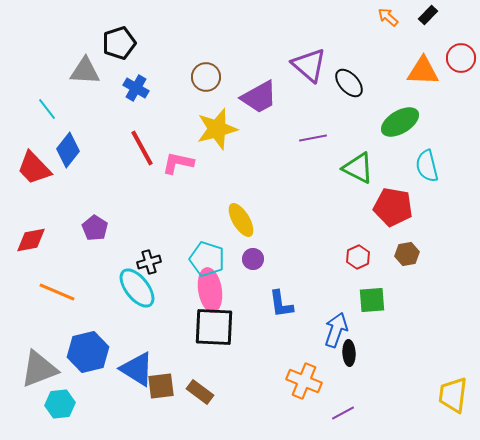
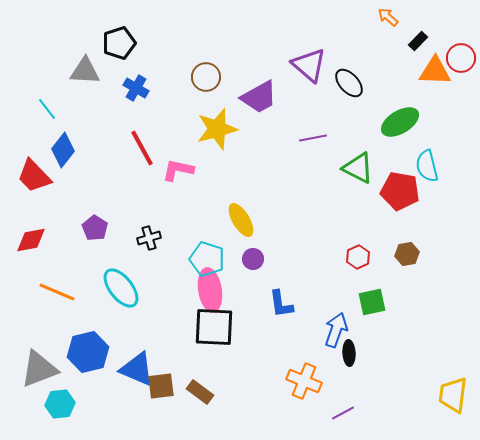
black rectangle at (428, 15): moved 10 px left, 26 px down
orange triangle at (423, 71): moved 12 px right
blue diamond at (68, 150): moved 5 px left
pink L-shape at (178, 163): moved 7 px down
red trapezoid at (34, 168): moved 8 px down
red pentagon at (393, 207): moved 7 px right, 16 px up
black cross at (149, 262): moved 24 px up
cyan ellipse at (137, 288): moved 16 px left
green square at (372, 300): moved 2 px down; rotated 8 degrees counterclockwise
blue triangle at (137, 369): rotated 9 degrees counterclockwise
